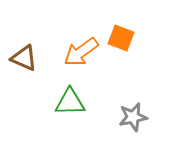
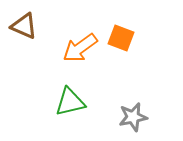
orange arrow: moved 1 px left, 4 px up
brown triangle: moved 32 px up
green triangle: rotated 12 degrees counterclockwise
